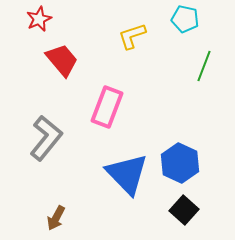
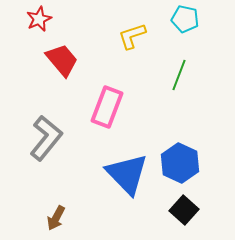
green line: moved 25 px left, 9 px down
